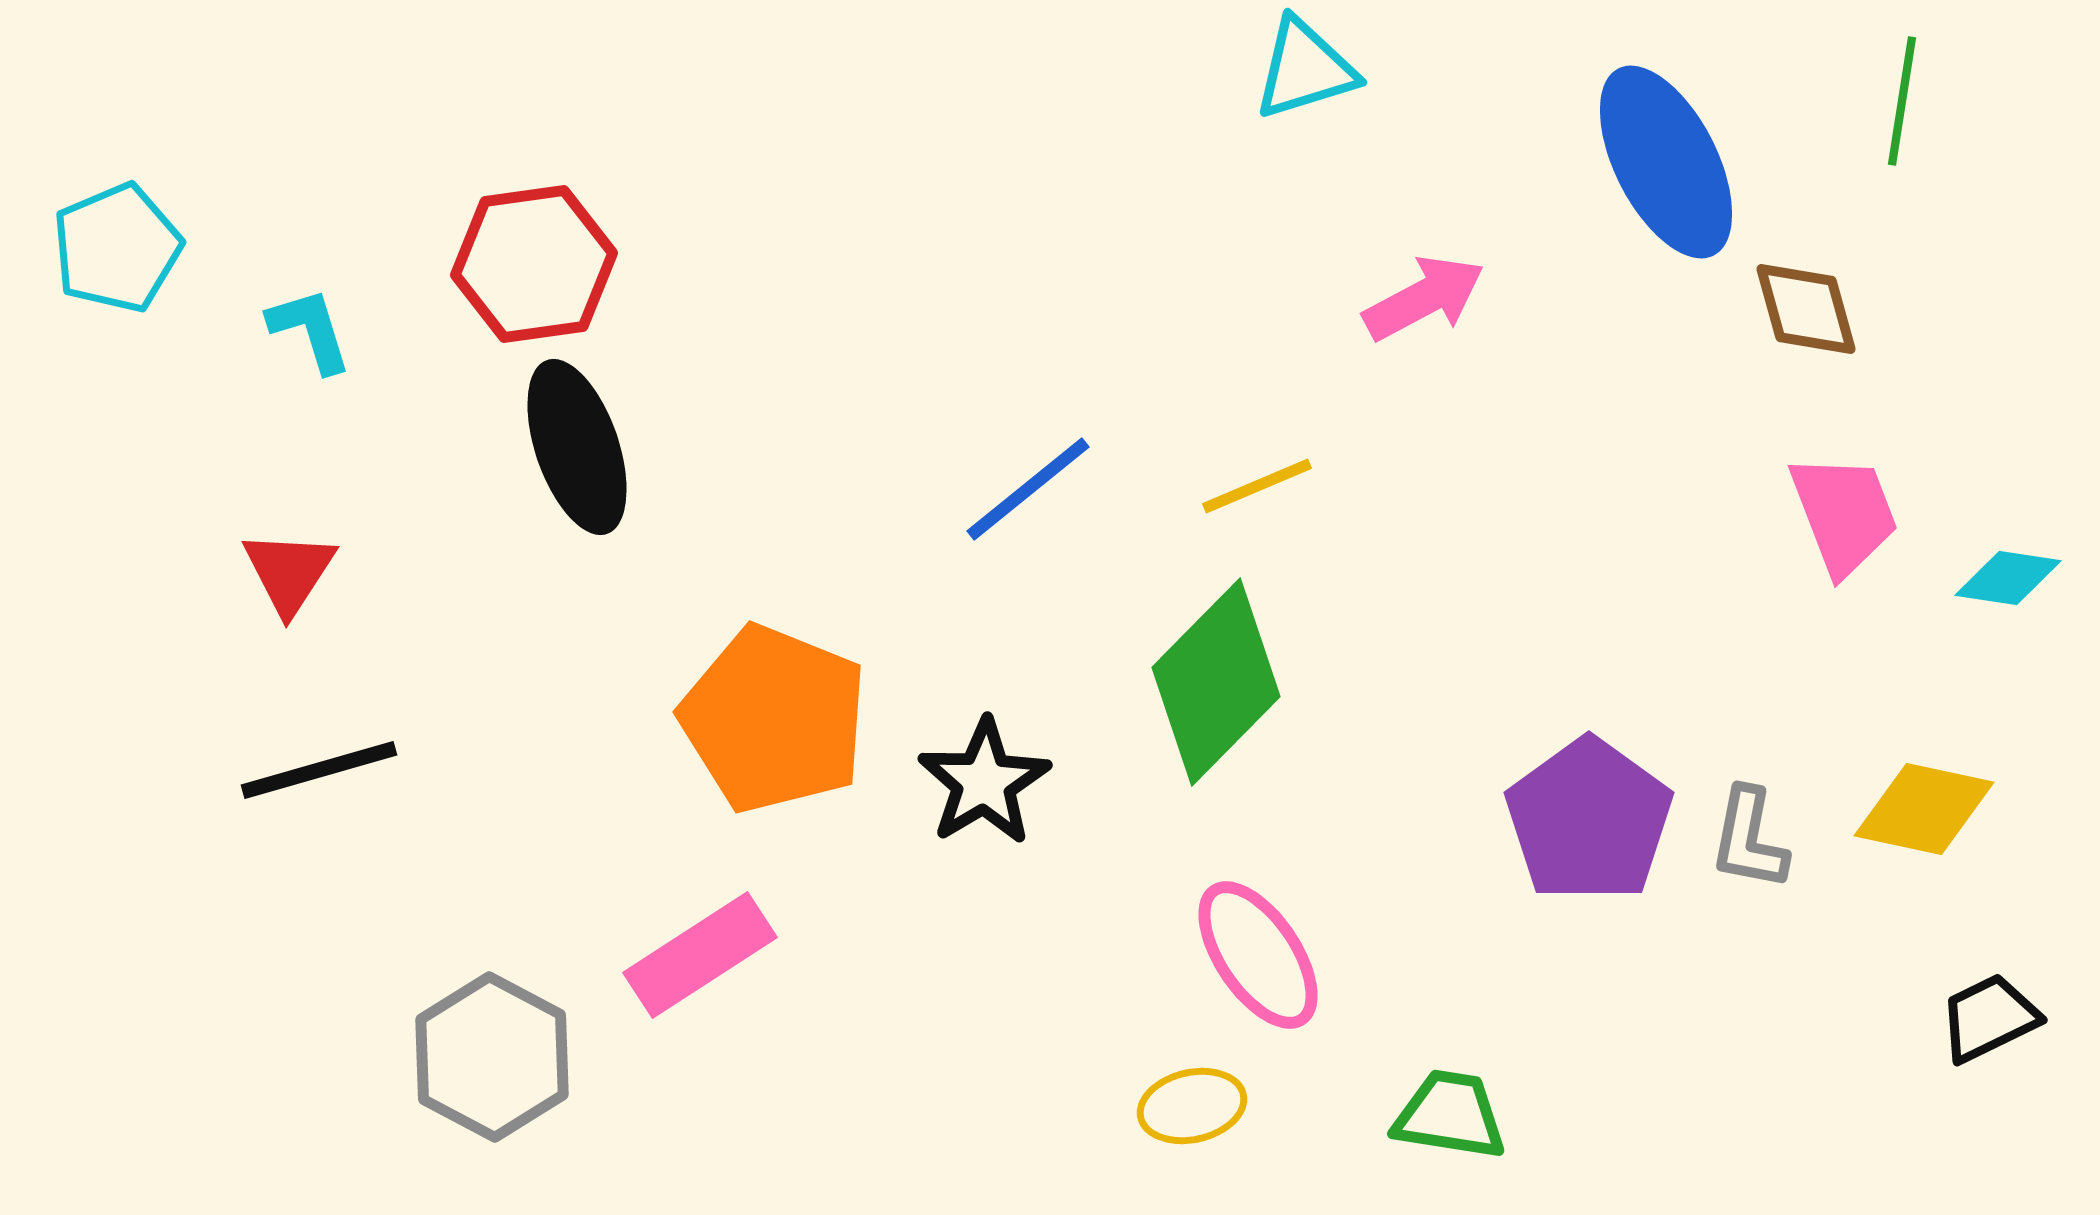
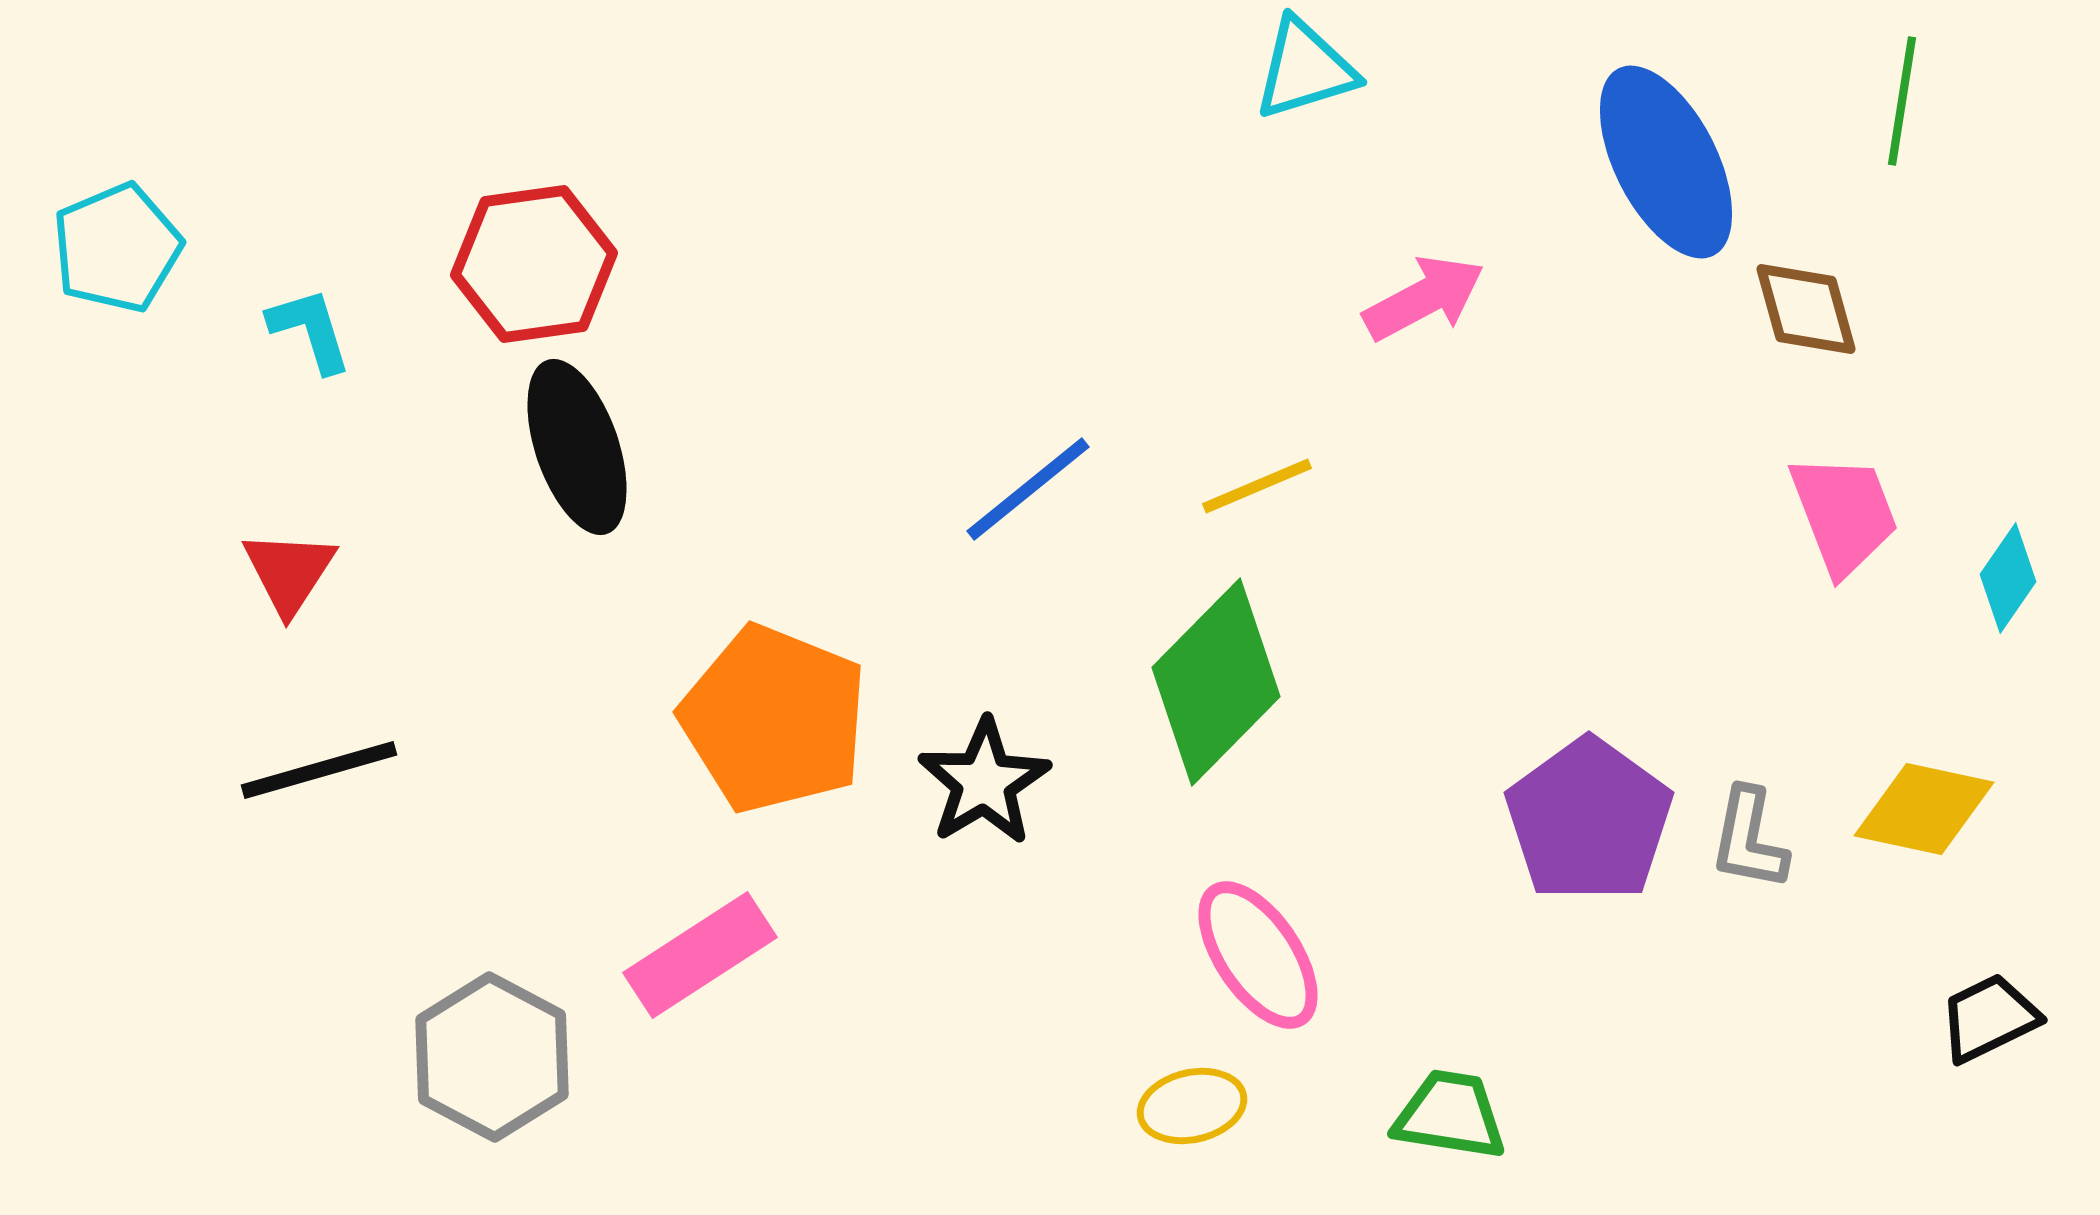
cyan diamond: rotated 64 degrees counterclockwise
